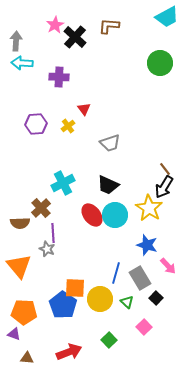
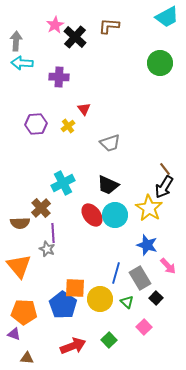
red arrow: moved 4 px right, 6 px up
